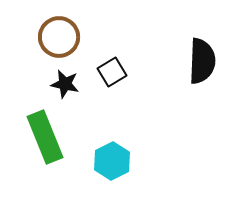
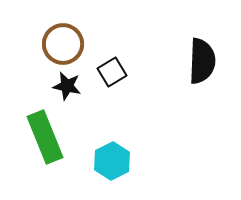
brown circle: moved 4 px right, 7 px down
black star: moved 2 px right, 2 px down
